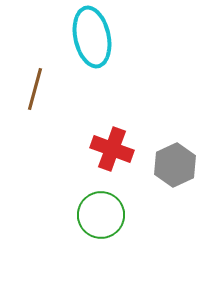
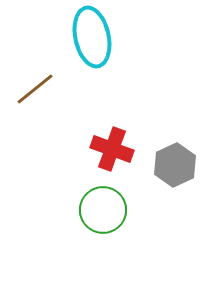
brown line: rotated 36 degrees clockwise
green circle: moved 2 px right, 5 px up
